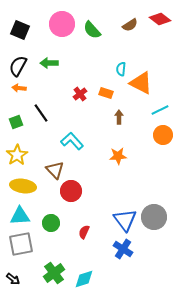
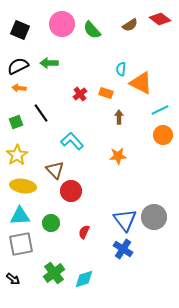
black semicircle: rotated 35 degrees clockwise
